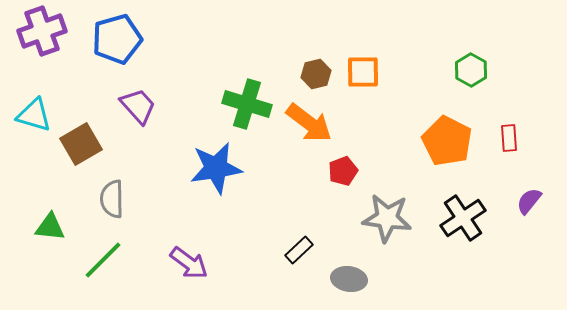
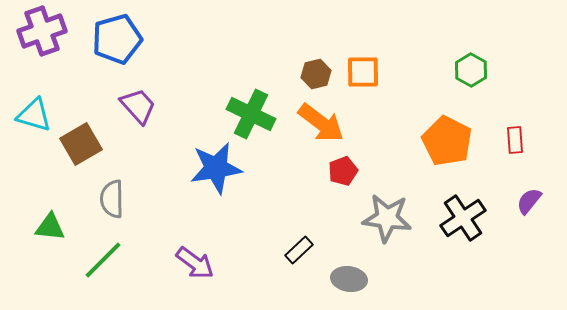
green cross: moved 4 px right, 10 px down; rotated 9 degrees clockwise
orange arrow: moved 12 px right
red rectangle: moved 6 px right, 2 px down
purple arrow: moved 6 px right
